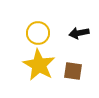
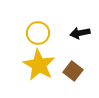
black arrow: moved 1 px right
brown square: rotated 30 degrees clockwise
